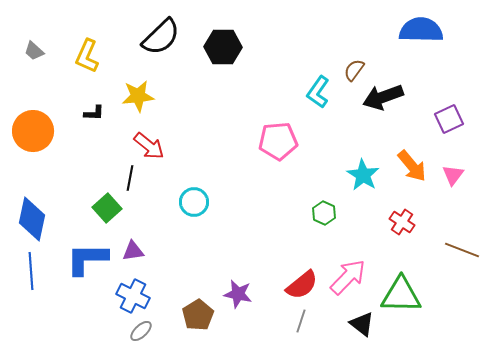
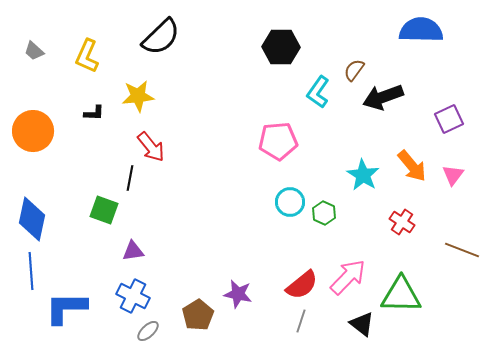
black hexagon: moved 58 px right
red arrow: moved 2 px right, 1 px down; rotated 12 degrees clockwise
cyan circle: moved 96 px right
green square: moved 3 px left, 2 px down; rotated 28 degrees counterclockwise
blue L-shape: moved 21 px left, 49 px down
gray ellipse: moved 7 px right
